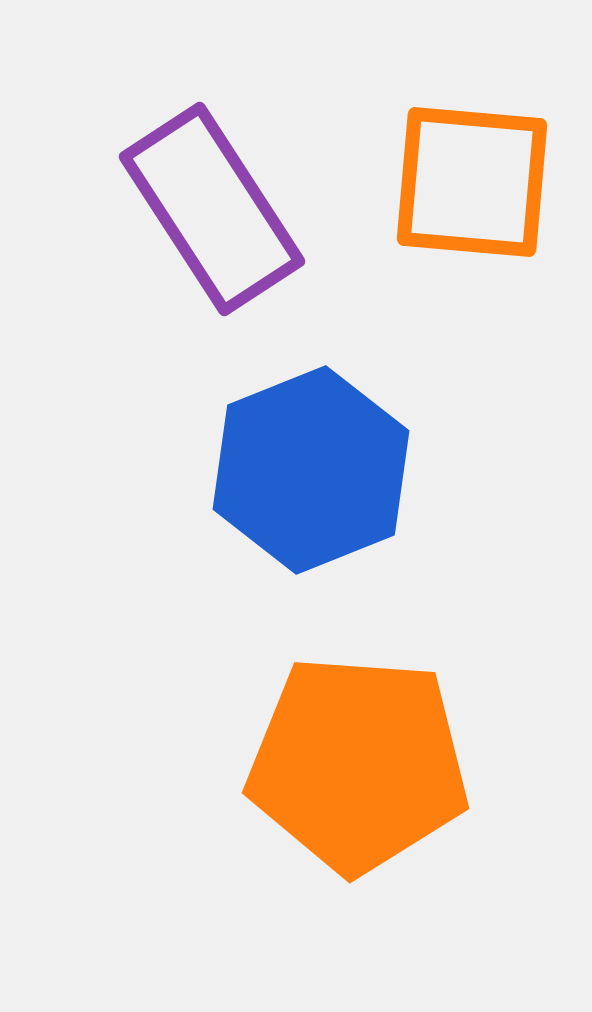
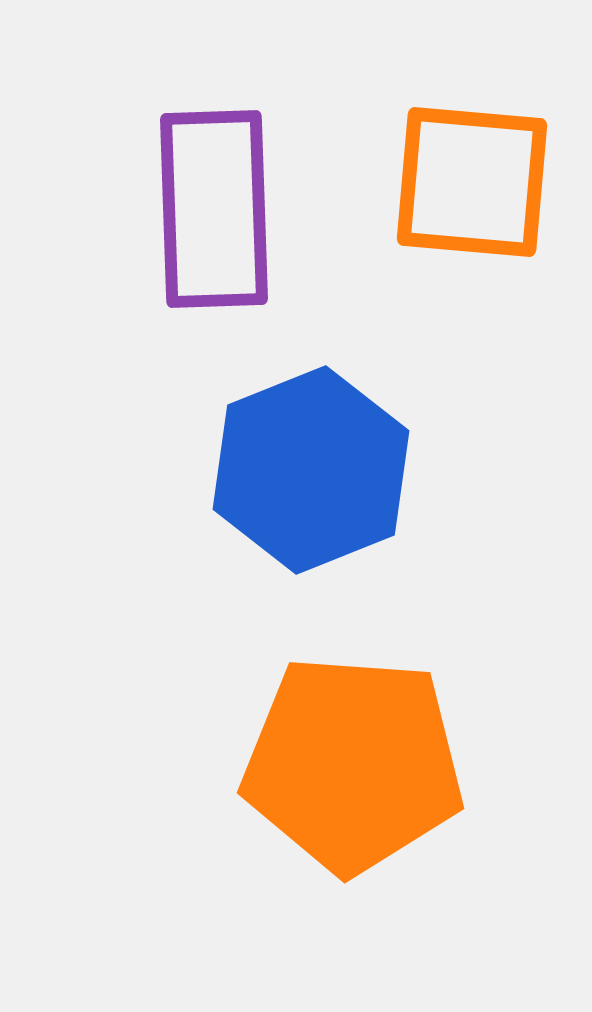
purple rectangle: moved 2 px right; rotated 31 degrees clockwise
orange pentagon: moved 5 px left
